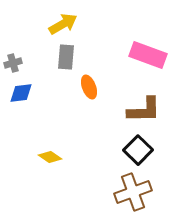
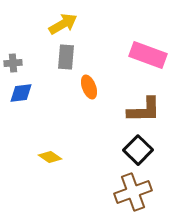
gray cross: rotated 12 degrees clockwise
